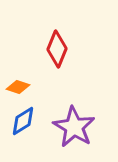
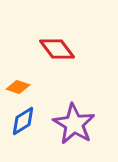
red diamond: rotated 60 degrees counterclockwise
purple star: moved 3 px up
